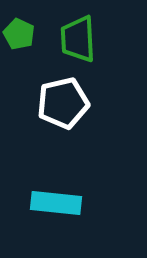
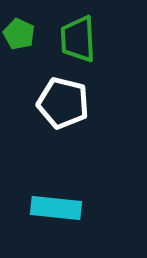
white pentagon: rotated 27 degrees clockwise
cyan rectangle: moved 5 px down
